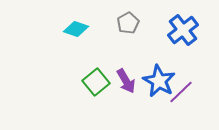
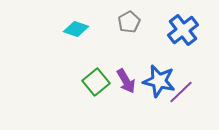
gray pentagon: moved 1 px right, 1 px up
blue star: rotated 16 degrees counterclockwise
